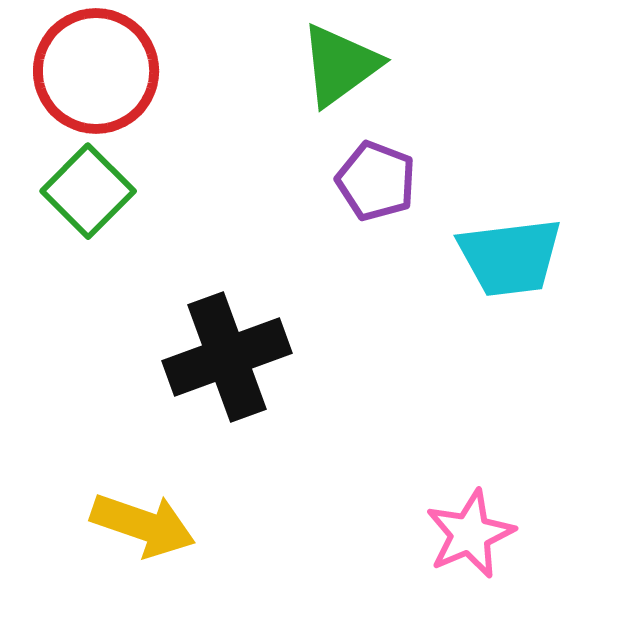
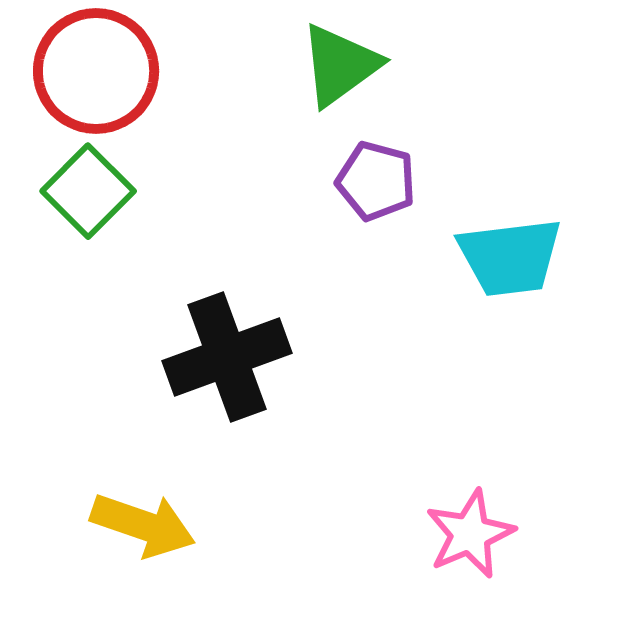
purple pentagon: rotated 6 degrees counterclockwise
